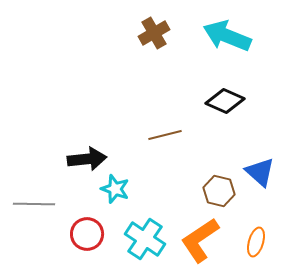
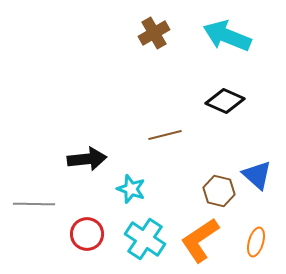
blue triangle: moved 3 px left, 3 px down
cyan star: moved 16 px right
